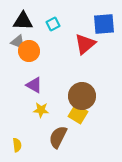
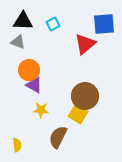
orange circle: moved 19 px down
brown circle: moved 3 px right
